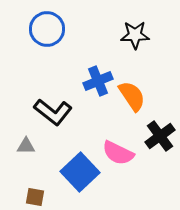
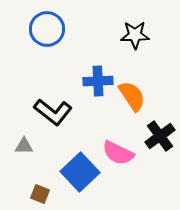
blue cross: rotated 20 degrees clockwise
gray triangle: moved 2 px left
brown square: moved 5 px right, 3 px up; rotated 12 degrees clockwise
